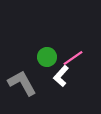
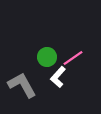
white L-shape: moved 3 px left, 1 px down
gray L-shape: moved 2 px down
